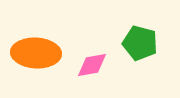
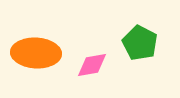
green pentagon: rotated 12 degrees clockwise
